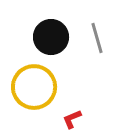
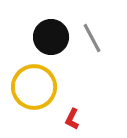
gray line: moved 5 px left; rotated 12 degrees counterclockwise
red L-shape: rotated 40 degrees counterclockwise
